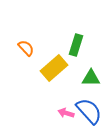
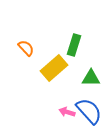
green rectangle: moved 2 px left
pink arrow: moved 1 px right, 1 px up
